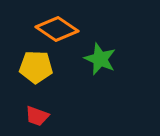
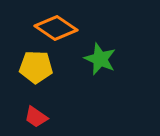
orange diamond: moved 1 px left, 1 px up
red trapezoid: moved 1 px left, 1 px down; rotated 15 degrees clockwise
